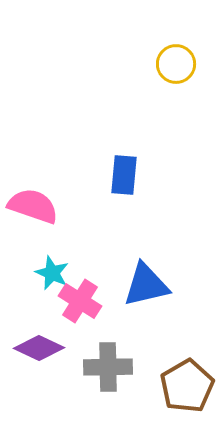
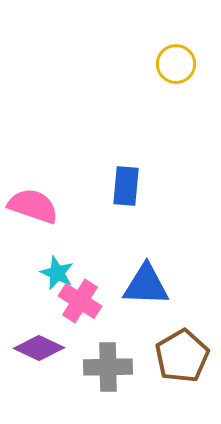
blue rectangle: moved 2 px right, 11 px down
cyan star: moved 5 px right
blue triangle: rotated 15 degrees clockwise
brown pentagon: moved 5 px left, 30 px up
